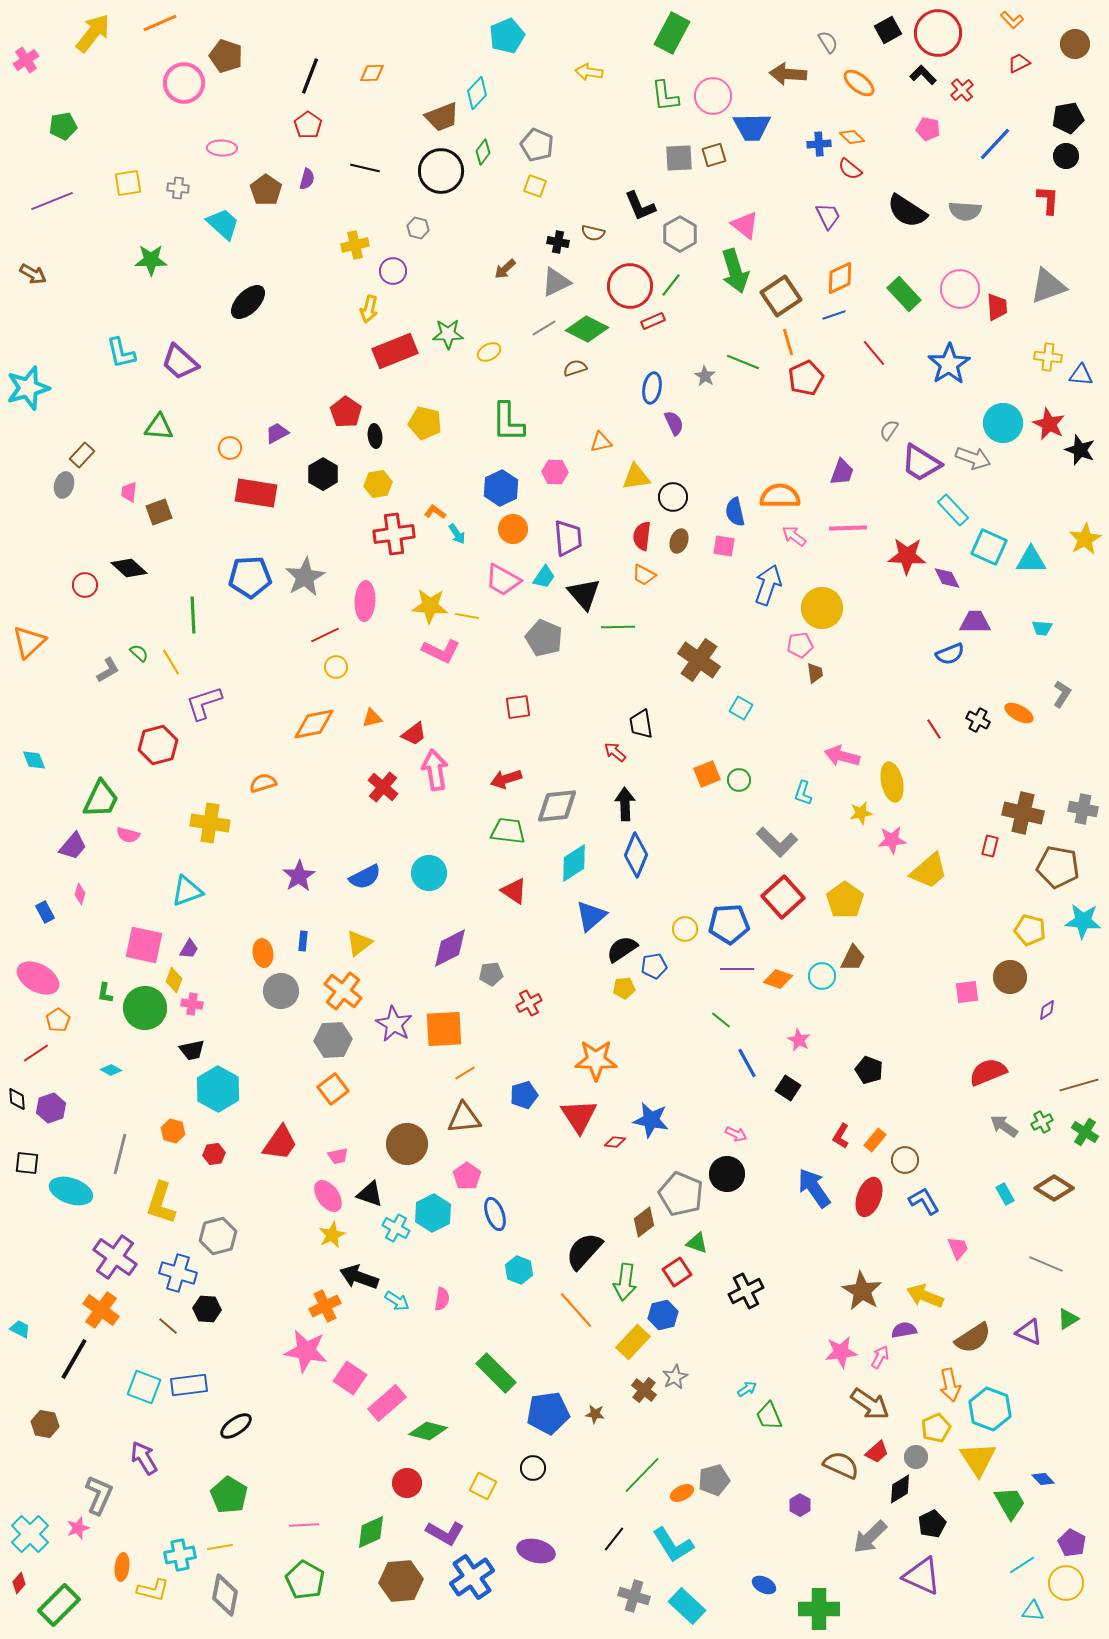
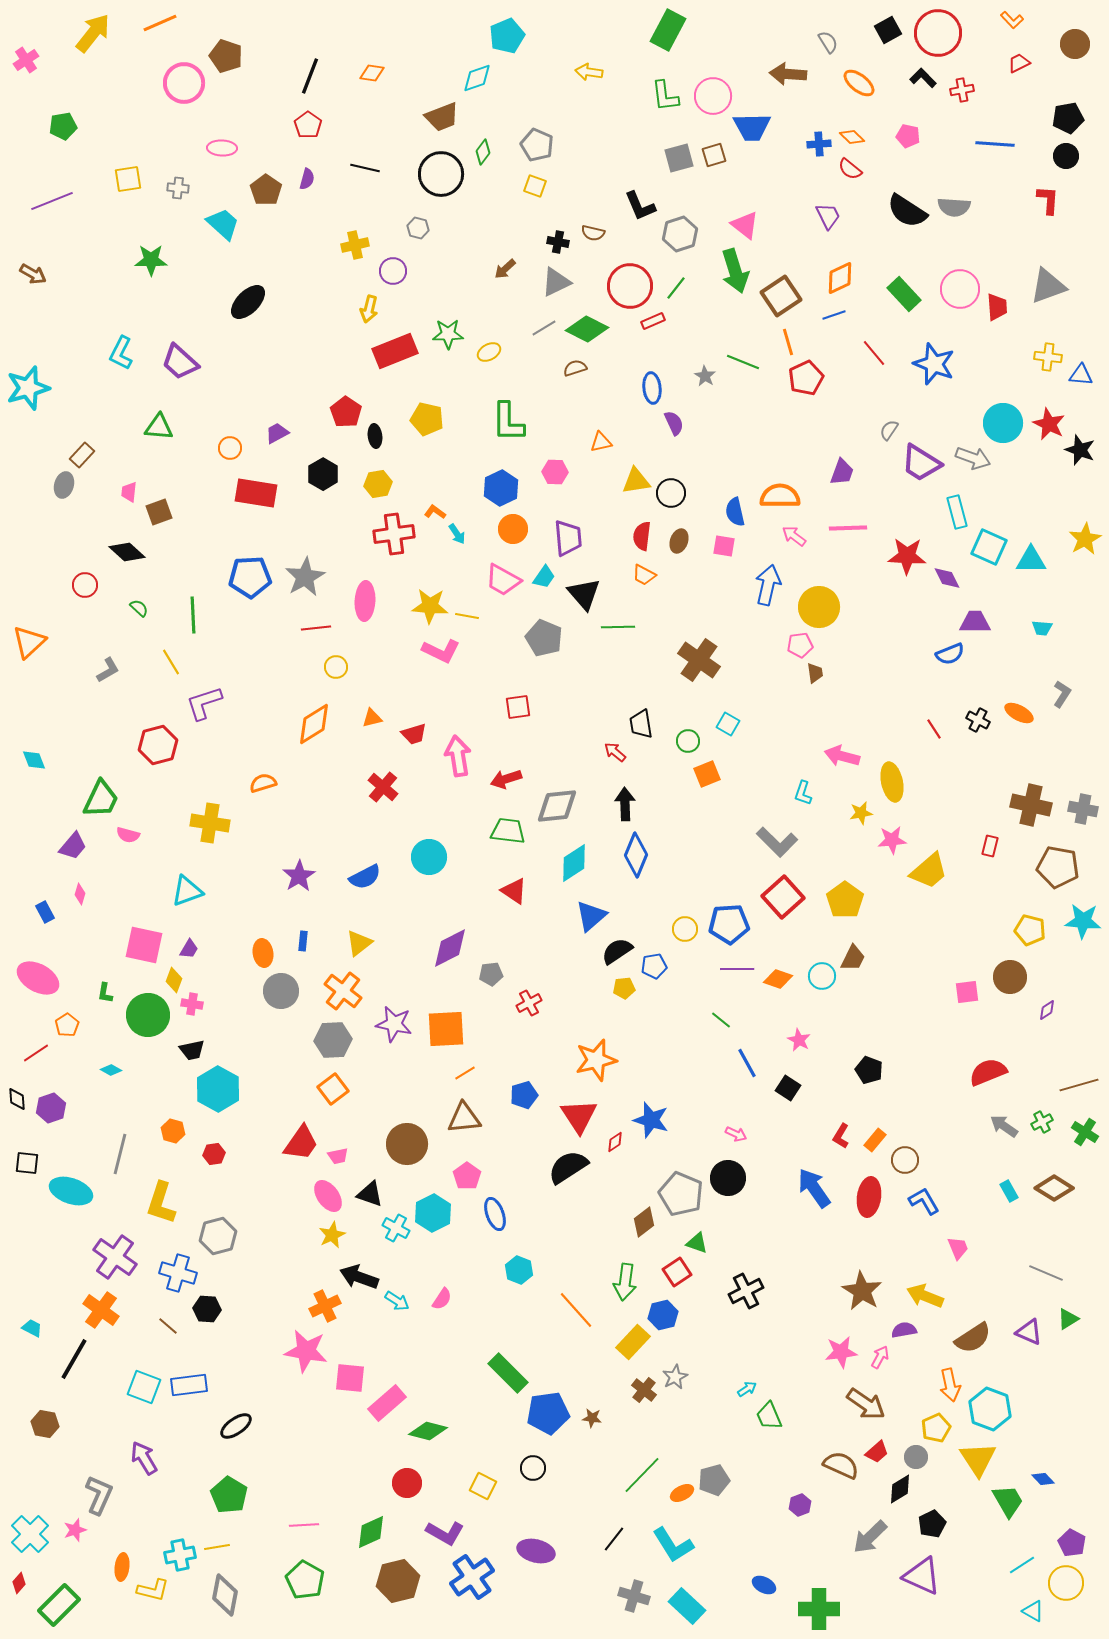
green rectangle at (672, 33): moved 4 px left, 3 px up
orange diamond at (372, 73): rotated 10 degrees clockwise
black L-shape at (923, 75): moved 3 px down
red cross at (962, 90): rotated 30 degrees clockwise
cyan diamond at (477, 93): moved 15 px up; rotated 28 degrees clockwise
pink pentagon at (928, 129): moved 20 px left, 7 px down
blue line at (995, 144): rotated 51 degrees clockwise
gray square at (679, 158): rotated 12 degrees counterclockwise
black circle at (441, 171): moved 3 px down
yellow square at (128, 183): moved 4 px up
gray semicircle at (965, 211): moved 11 px left, 4 px up
gray hexagon at (680, 234): rotated 12 degrees clockwise
green line at (671, 285): moved 5 px right, 3 px down
cyan L-shape at (121, 353): rotated 40 degrees clockwise
blue star at (949, 364): moved 15 px left; rotated 18 degrees counterclockwise
blue ellipse at (652, 388): rotated 16 degrees counterclockwise
yellow pentagon at (425, 423): moved 2 px right, 4 px up
yellow triangle at (636, 477): moved 4 px down
black circle at (673, 497): moved 2 px left, 4 px up
cyan rectangle at (953, 510): moved 4 px right, 2 px down; rotated 28 degrees clockwise
black diamond at (129, 568): moved 2 px left, 16 px up
blue arrow at (768, 585): rotated 6 degrees counterclockwise
yellow circle at (822, 608): moved 3 px left, 1 px up
red line at (325, 635): moved 9 px left, 7 px up; rotated 20 degrees clockwise
green semicircle at (139, 653): moved 45 px up
cyan square at (741, 708): moved 13 px left, 16 px down
orange diamond at (314, 724): rotated 21 degrees counterclockwise
red trapezoid at (414, 734): rotated 20 degrees clockwise
pink arrow at (435, 770): moved 23 px right, 14 px up
green circle at (739, 780): moved 51 px left, 39 px up
brown cross at (1023, 813): moved 8 px right, 8 px up
cyan circle at (429, 873): moved 16 px up
black semicircle at (622, 949): moved 5 px left, 2 px down
green circle at (145, 1008): moved 3 px right, 7 px down
orange pentagon at (58, 1020): moved 9 px right, 5 px down
purple star at (394, 1024): rotated 18 degrees counterclockwise
orange square at (444, 1029): moved 2 px right
orange star at (596, 1060): rotated 15 degrees counterclockwise
blue star at (651, 1120): rotated 6 degrees clockwise
red diamond at (615, 1142): rotated 40 degrees counterclockwise
red trapezoid at (280, 1143): moved 21 px right
black circle at (727, 1174): moved 1 px right, 4 px down
cyan rectangle at (1005, 1194): moved 4 px right, 3 px up
red ellipse at (869, 1197): rotated 12 degrees counterclockwise
black semicircle at (584, 1251): moved 16 px left, 84 px up; rotated 15 degrees clockwise
gray line at (1046, 1264): moved 9 px down
pink semicircle at (442, 1299): rotated 25 degrees clockwise
cyan trapezoid at (20, 1329): moved 12 px right, 1 px up
green rectangle at (496, 1373): moved 12 px right
pink square at (350, 1378): rotated 28 degrees counterclockwise
brown arrow at (870, 1404): moved 4 px left
brown star at (595, 1414): moved 3 px left, 4 px down
green trapezoid at (1010, 1503): moved 2 px left, 2 px up
purple hexagon at (800, 1505): rotated 10 degrees clockwise
pink star at (78, 1528): moved 3 px left, 2 px down
yellow line at (220, 1547): moved 3 px left
brown hexagon at (401, 1581): moved 3 px left; rotated 9 degrees counterclockwise
cyan triangle at (1033, 1611): rotated 25 degrees clockwise
